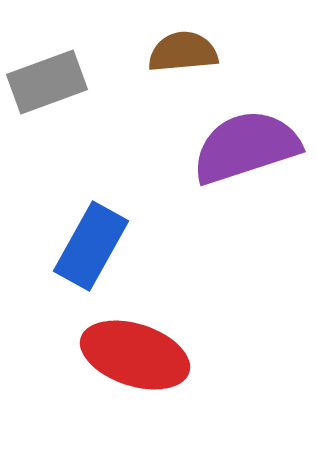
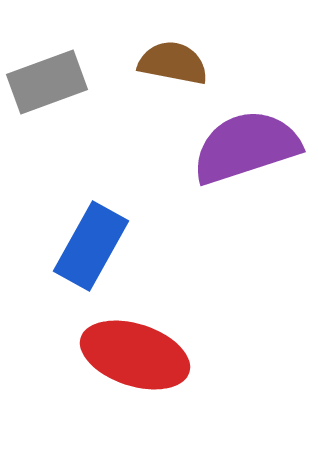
brown semicircle: moved 10 px left, 11 px down; rotated 16 degrees clockwise
